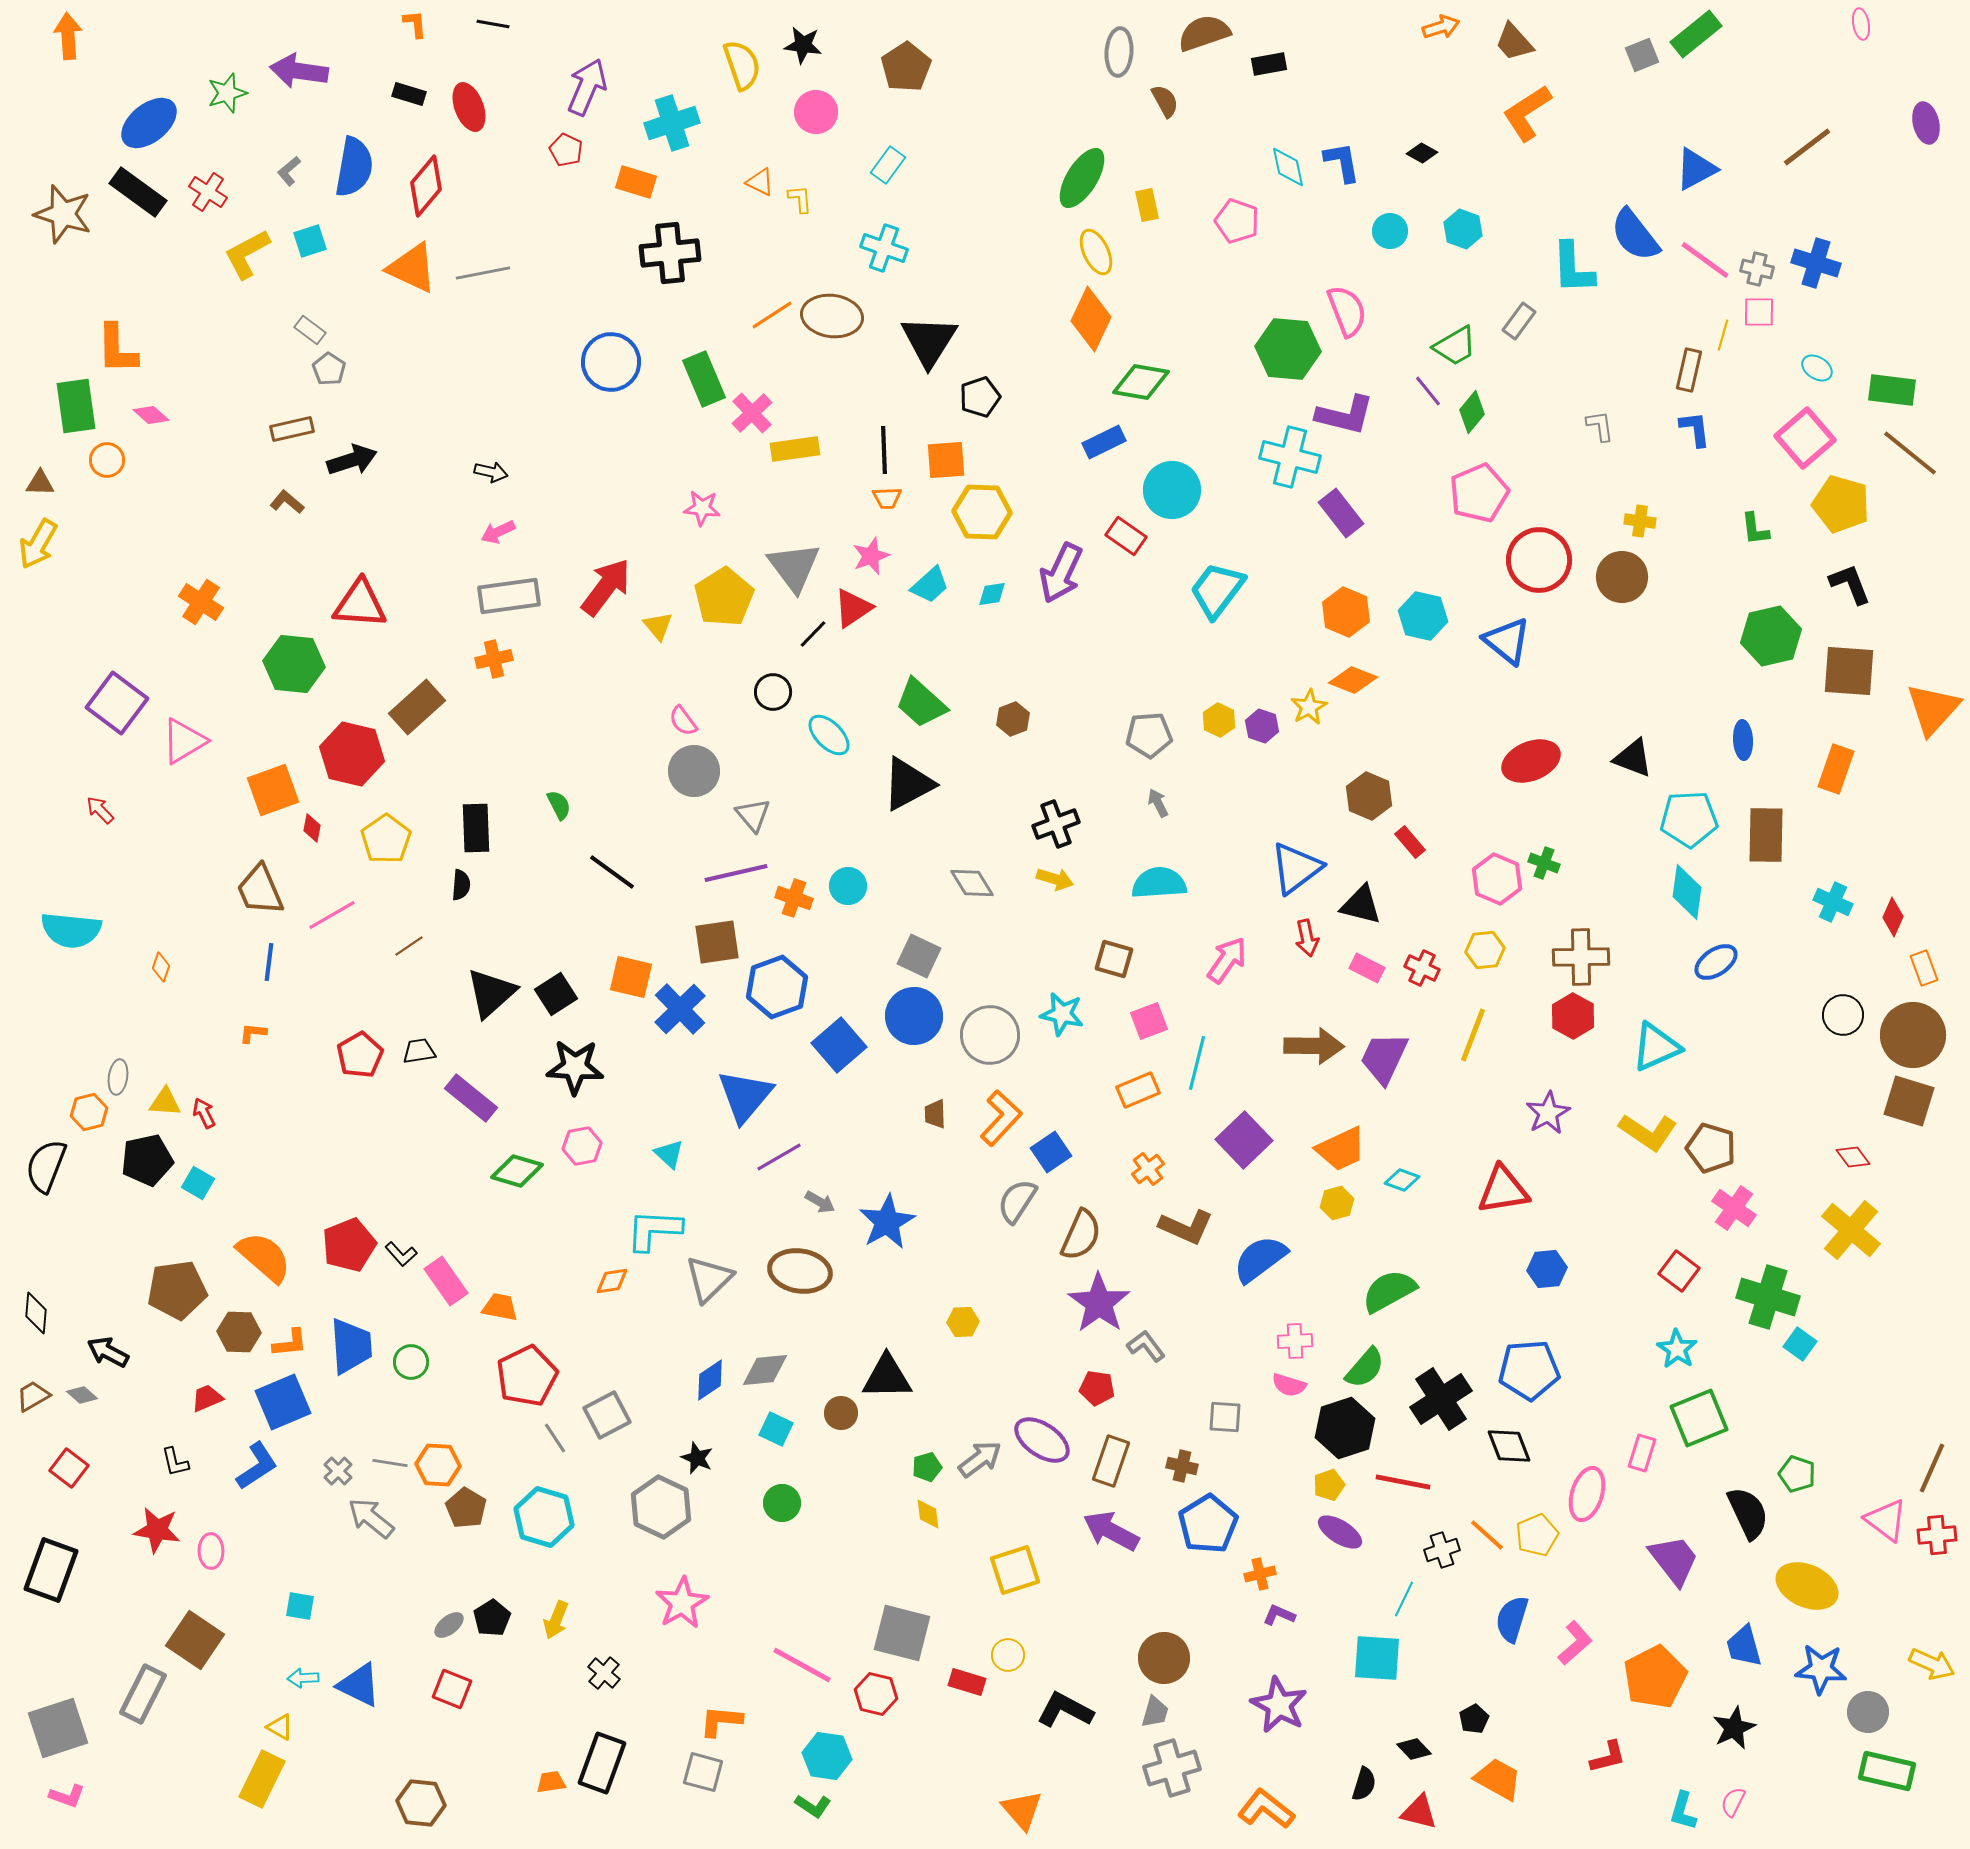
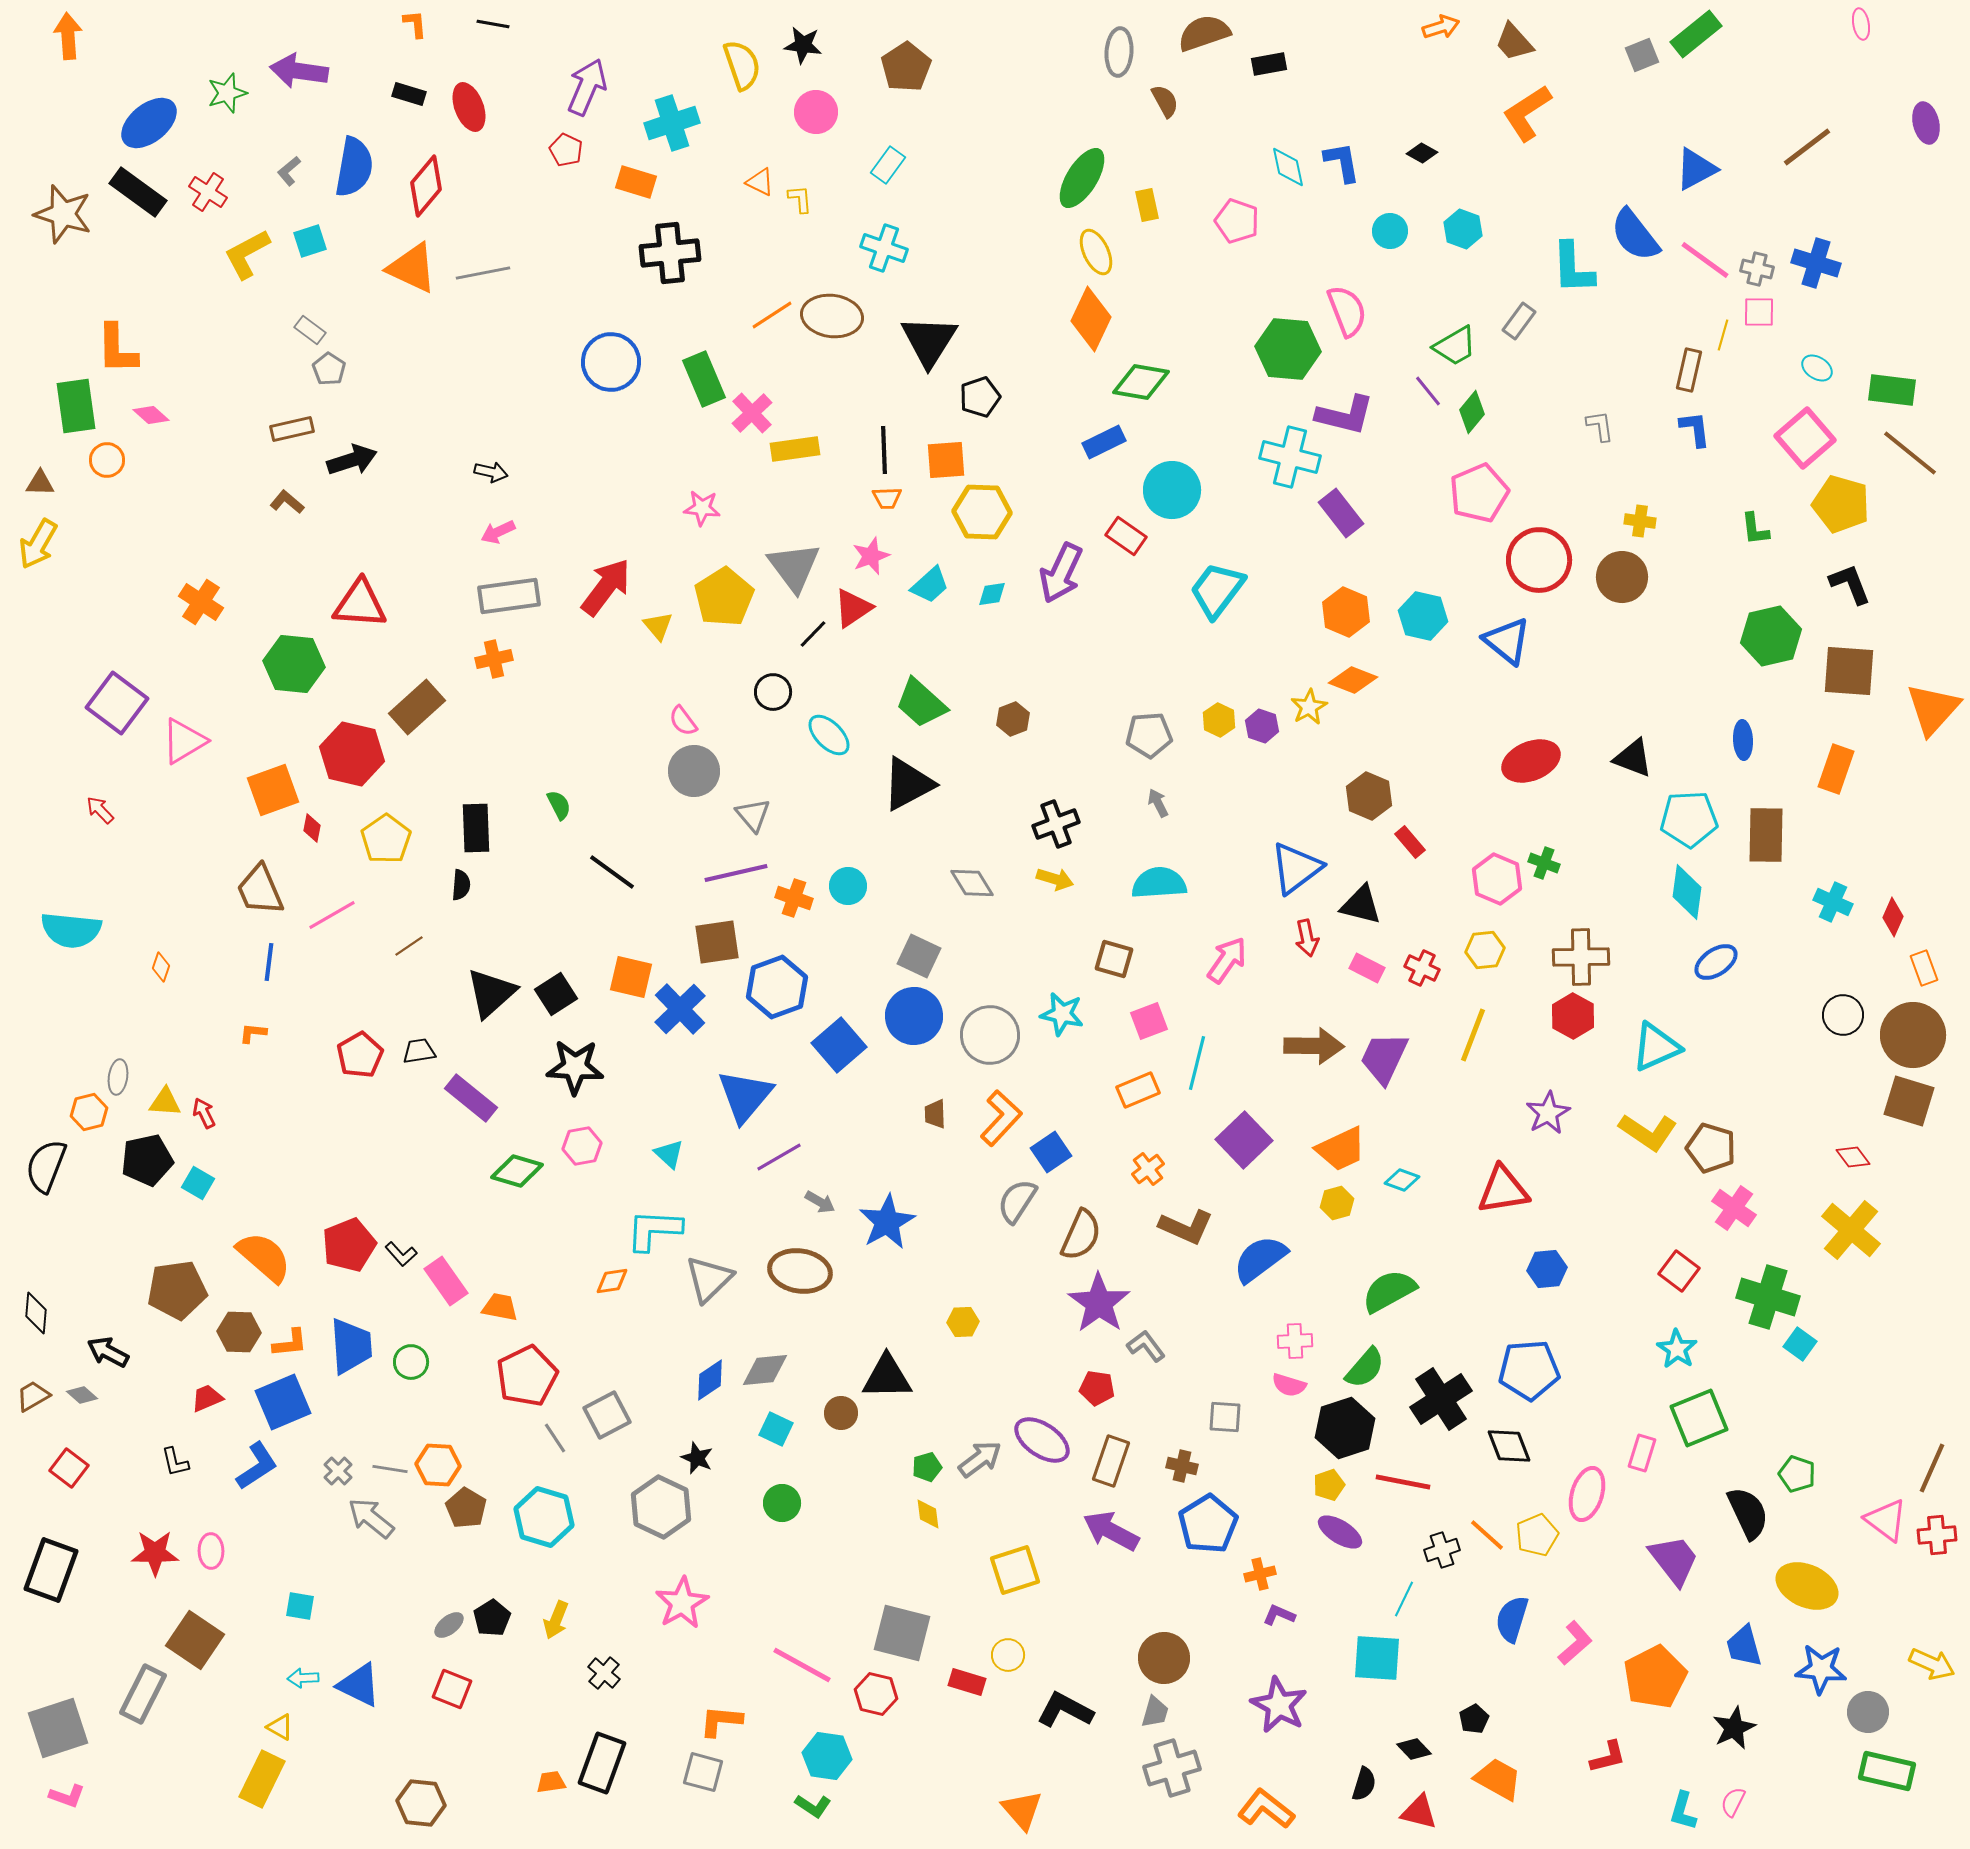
gray line at (390, 1463): moved 6 px down
red star at (157, 1530): moved 2 px left, 23 px down; rotated 9 degrees counterclockwise
